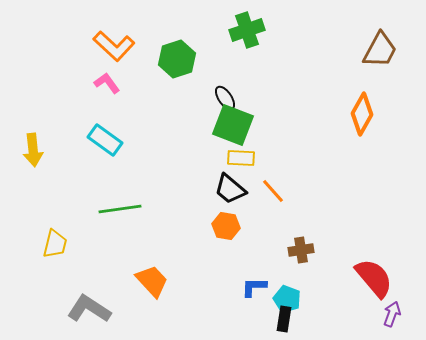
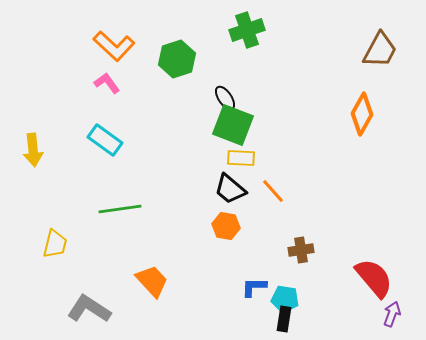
cyan pentagon: moved 2 px left; rotated 12 degrees counterclockwise
